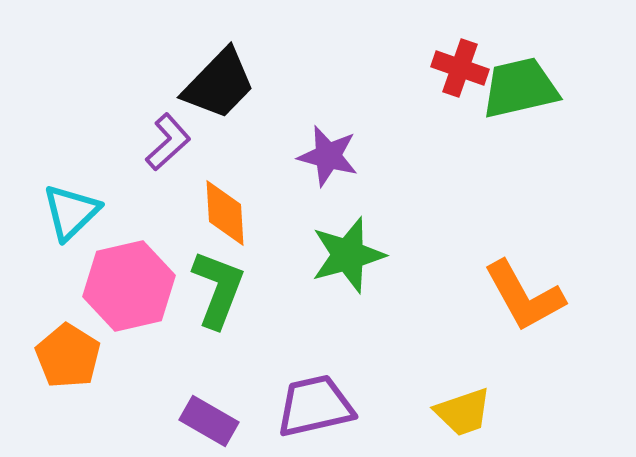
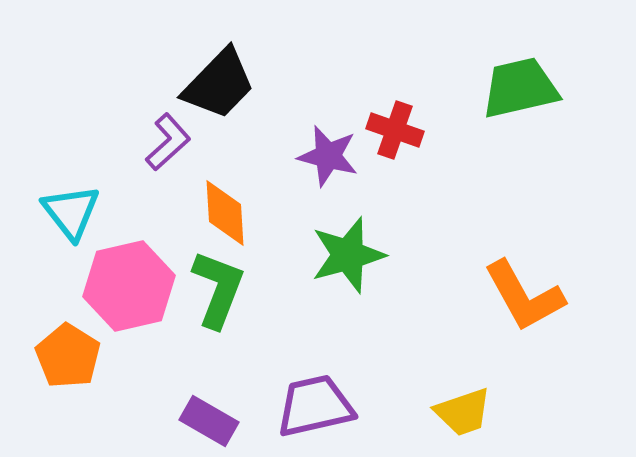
red cross: moved 65 px left, 62 px down
cyan triangle: rotated 24 degrees counterclockwise
